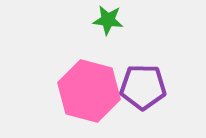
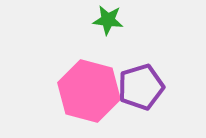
purple pentagon: moved 2 px left; rotated 18 degrees counterclockwise
